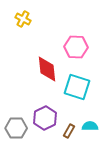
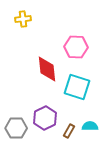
yellow cross: rotated 35 degrees counterclockwise
